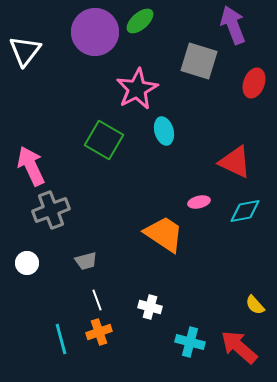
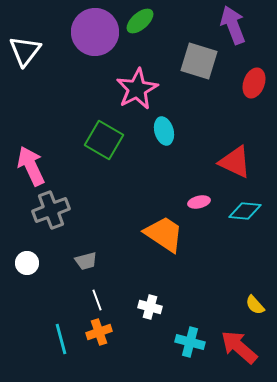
cyan diamond: rotated 16 degrees clockwise
